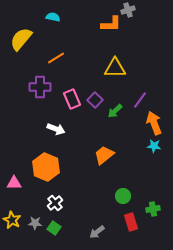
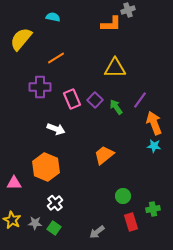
green arrow: moved 1 px right, 4 px up; rotated 98 degrees clockwise
